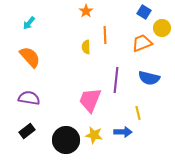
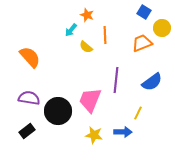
orange star: moved 1 px right, 4 px down; rotated 16 degrees counterclockwise
cyan arrow: moved 42 px right, 7 px down
yellow semicircle: rotated 48 degrees counterclockwise
blue semicircle: moved 3 px right, 4 px down; rotated 50 degrees counterclockwise
yellow line: rotated 40 degrees clockwise
black circle: moved 8 px left, 29 px up
